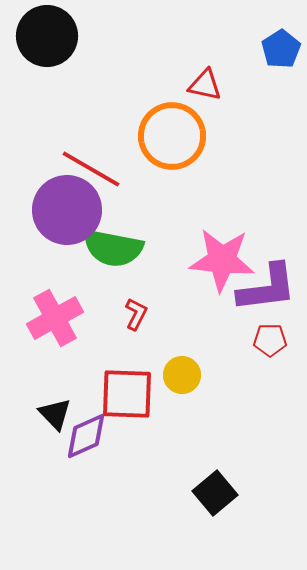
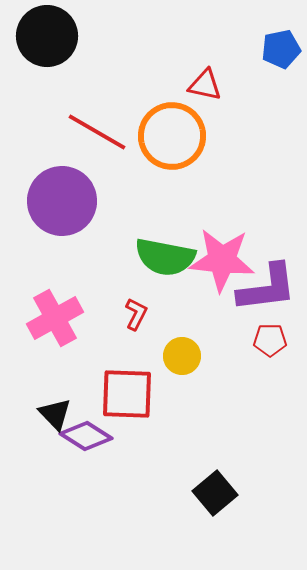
blue pentagon: rotated 21 degrees clockwise
red line: moved 6 px right, 37 px up
purple circle: moved 5 px left, 9 px up
green semicircle: moved 52 px right, 9 px down
yellow circle: moved 19 px up
purple diamond: rotated 57 degrees clockwise
